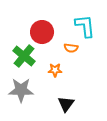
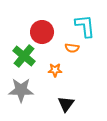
orange semicircle: moved 1 px right
